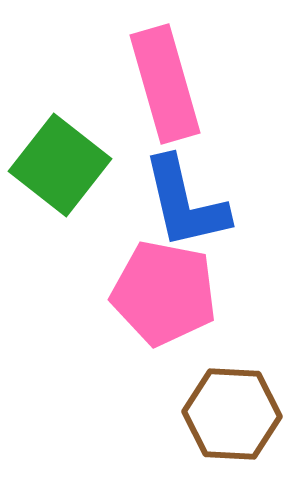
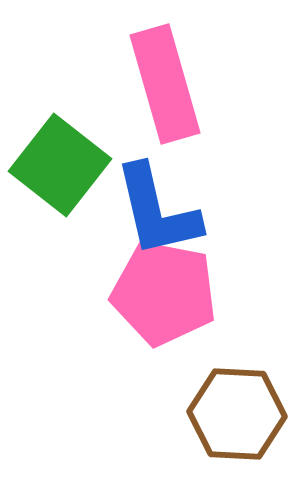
blue L-shape: moved 28 px left, 8 px down
brown hexagon: moved 5 px right
